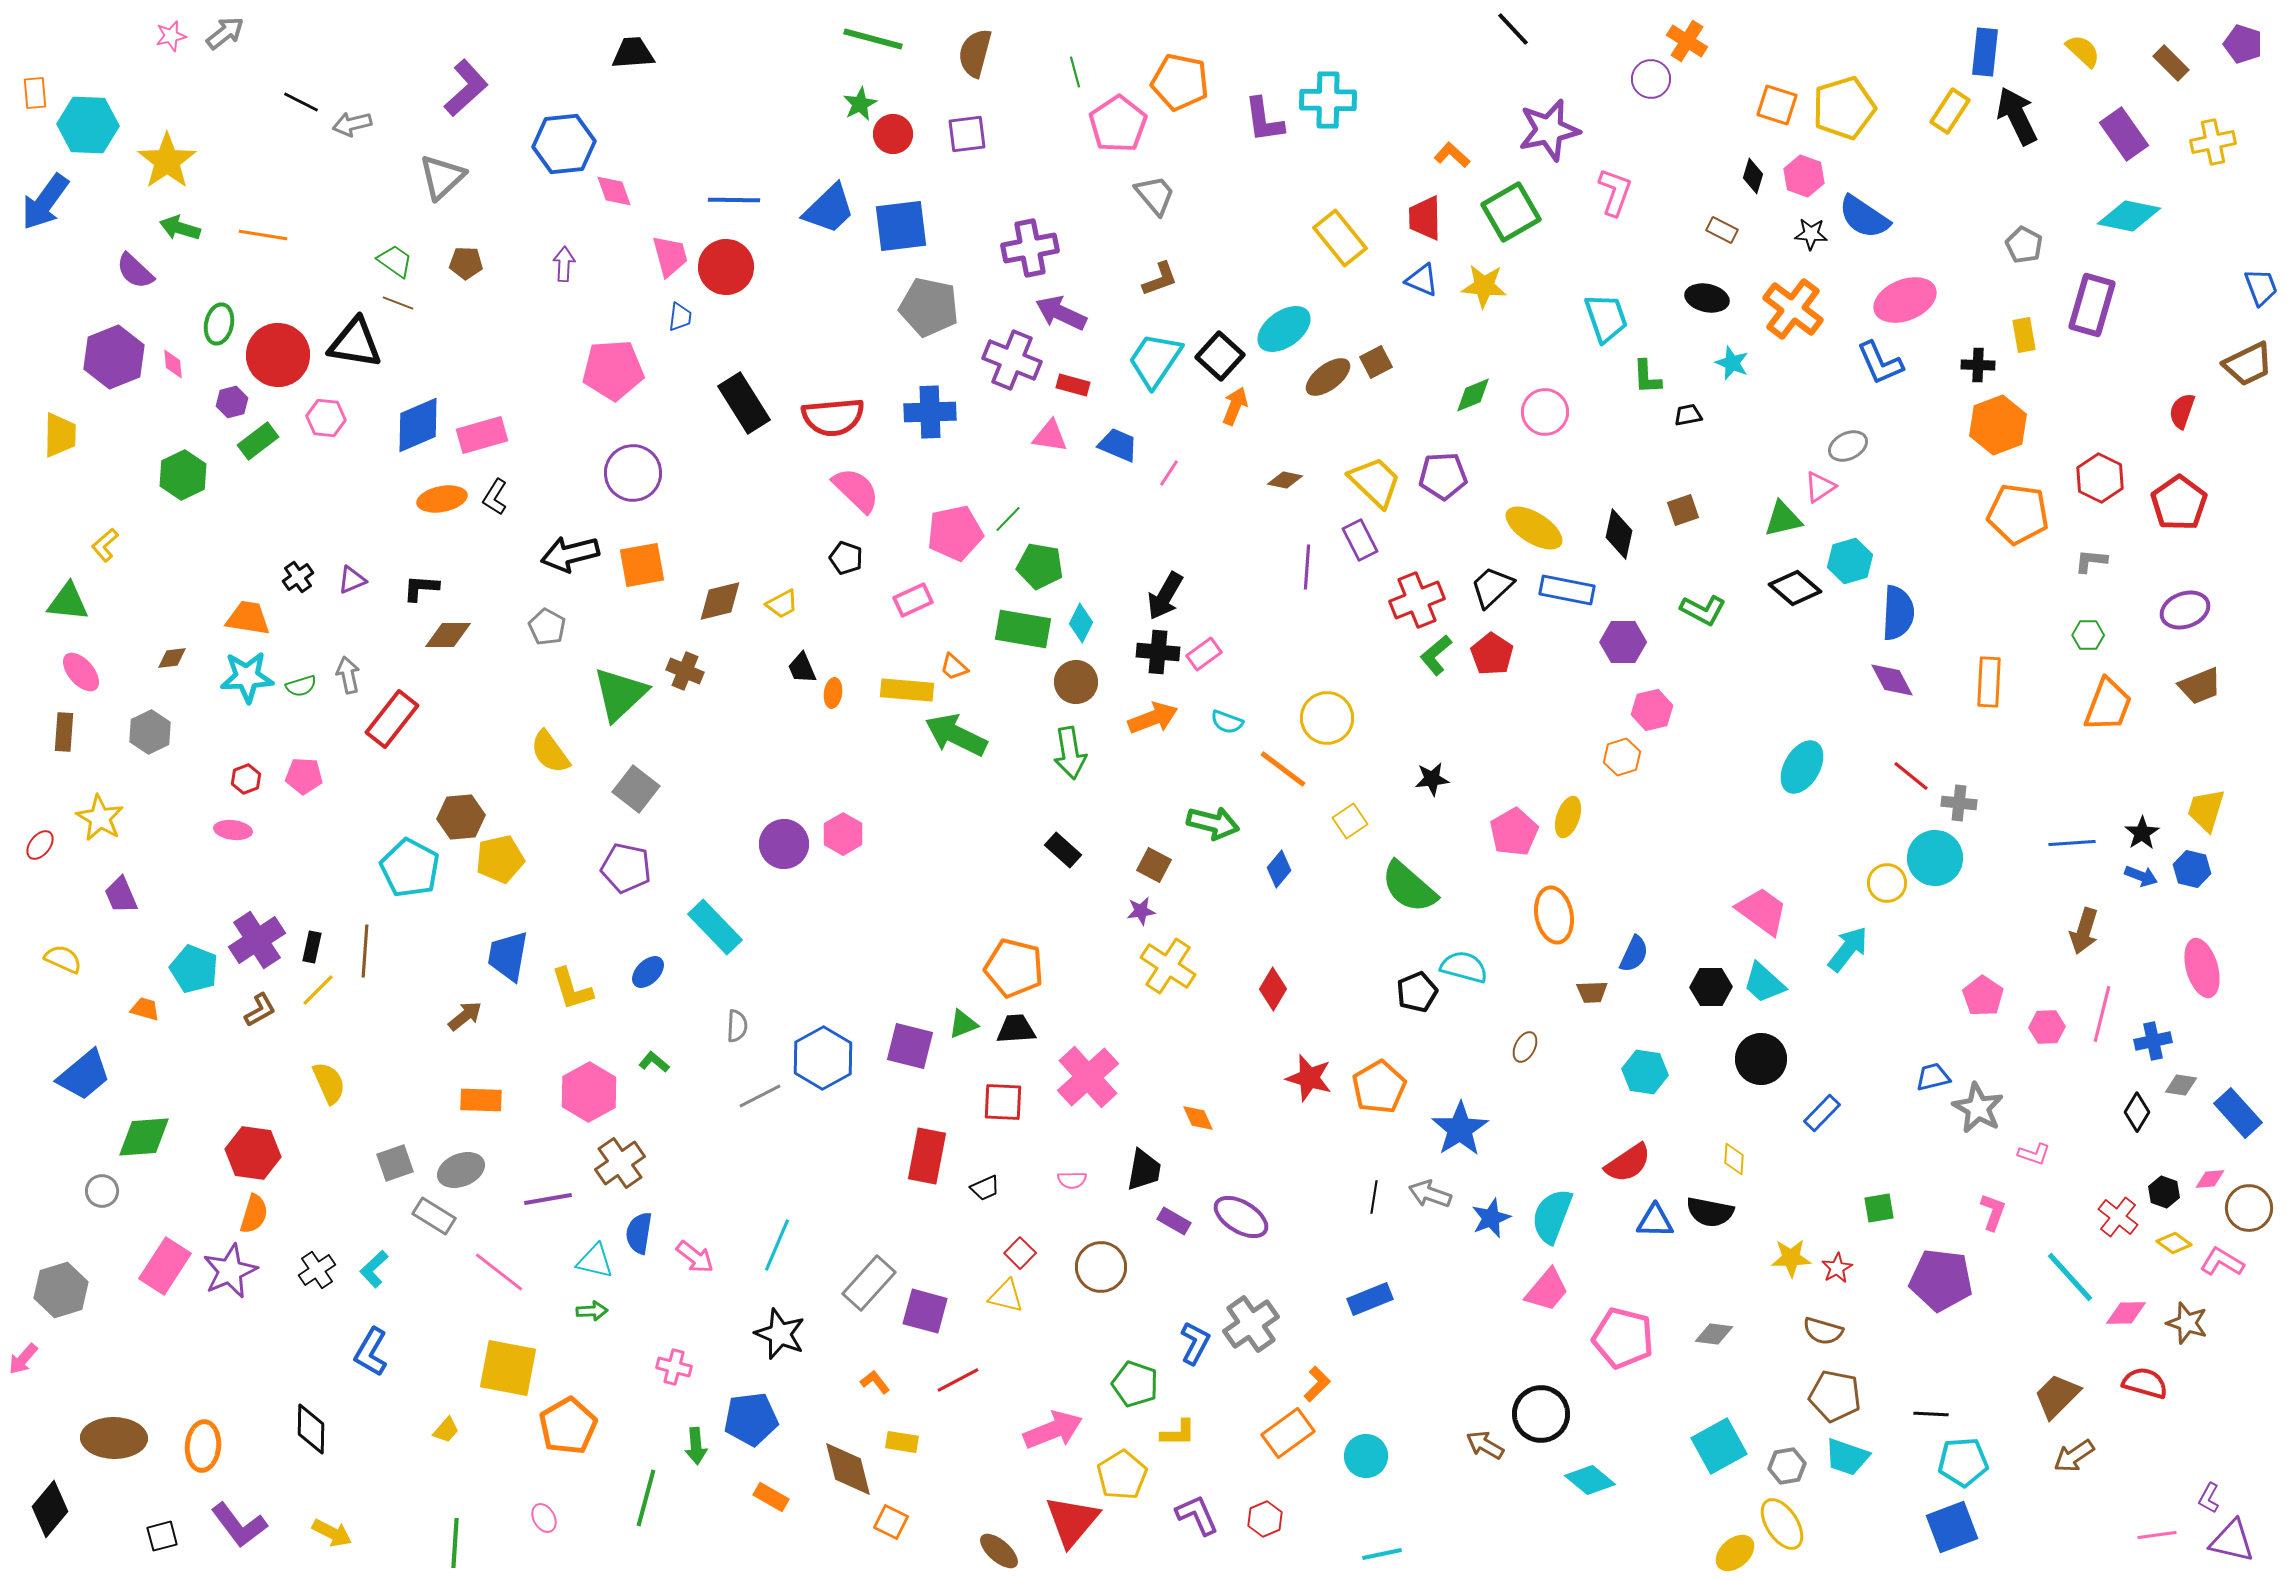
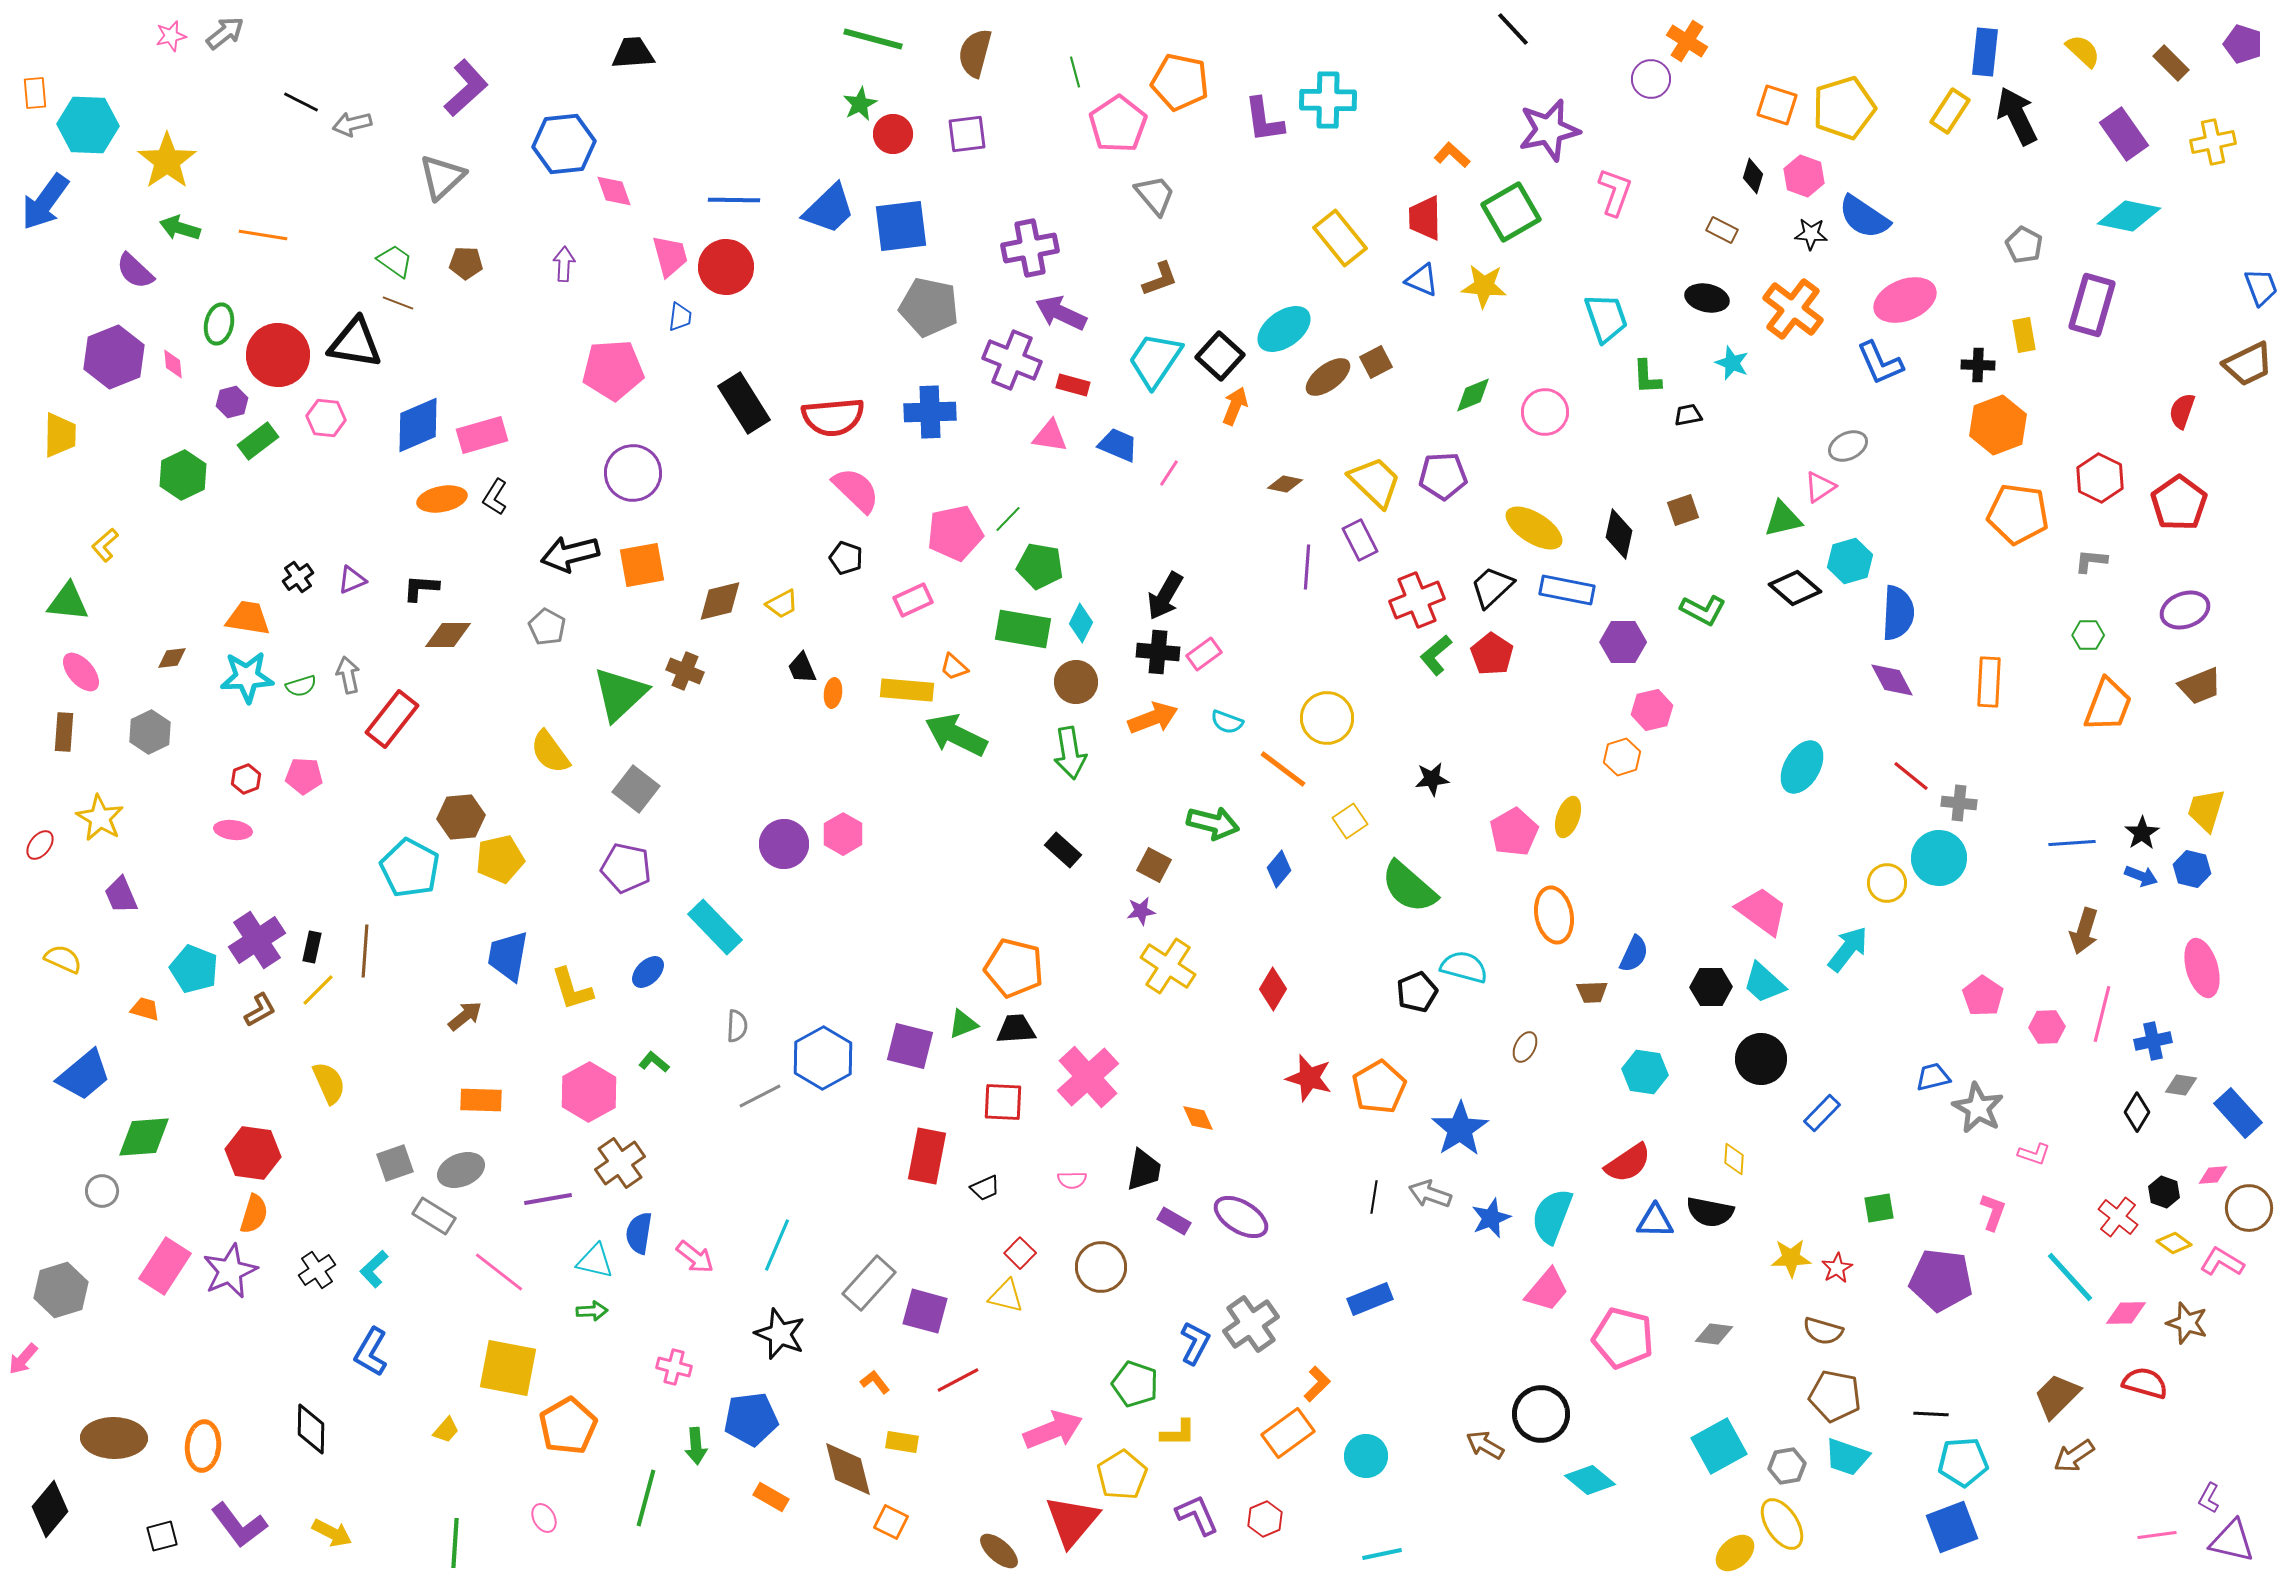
brown diamond at (1285, 480): moved 4 px down
cyan circle at (1935, 858): moved 4 px right
pink diamond at (2210, 1179): moved 3 px right, 4 px up
